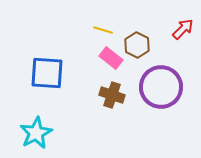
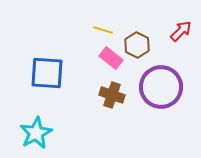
red arrow: moved 2 px left, 2 px down
